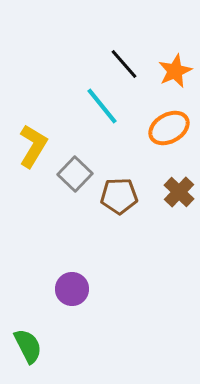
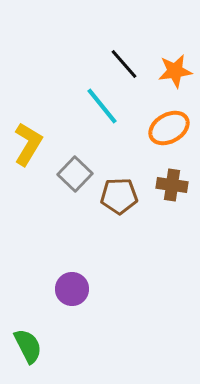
orange star: rotated 16 degrees clockwise
yellow L-shape: moved 5 px left, 2 px up
brown cross: moved 7 px left, 7 px up; rotated 36 degrees counterclockwise
